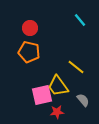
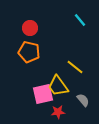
yellow line: moved 1 px left
pink square: moved 1 px right, 1 px up
red star: moved 1 px right
